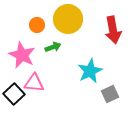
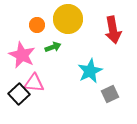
black square: moved 5 px right
